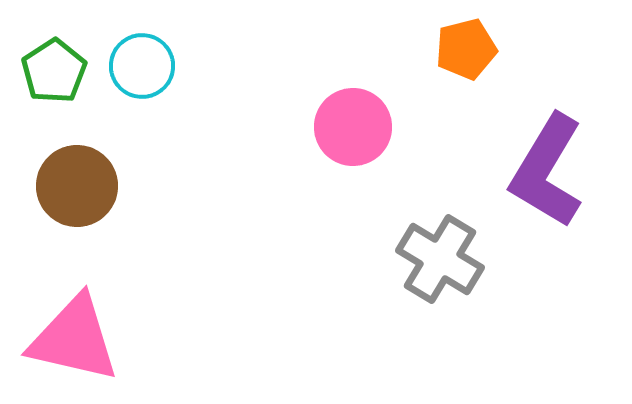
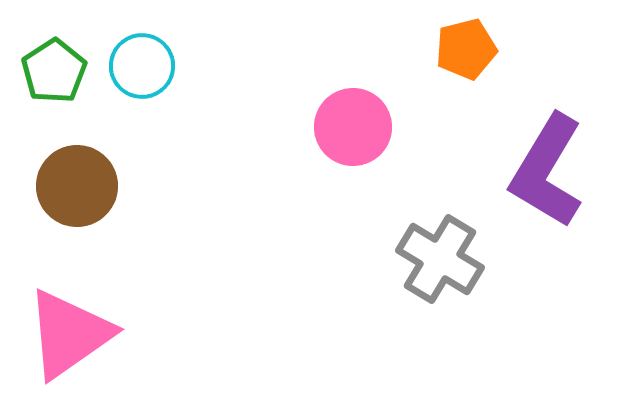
pink triangle: moved 5 px left, 5 px up; rotated 48 degrees counterclockwise
